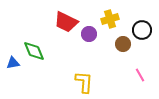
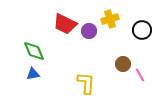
red trapezoid: moved 1 px left, 2 px down
purple circle: moved 3 px up
brown circle: moved 20 px down
blue triangle: moved 20 px right, 11 px down
yellow L-shape: moved 2 px right, 1 px down
